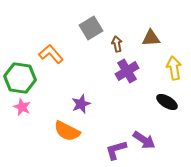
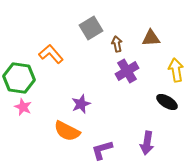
yellow arrow: moved 2 px right, 2 px down
green hexagon: moved 1 px left
pink star: moved 1 px right
purple arrow: moved 3 px right, 3 px down; rotated 65 degrees clockwise
purple L-shape: moved 14 px left
